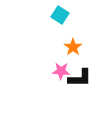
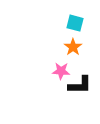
cyan square: moved 15 px right, 8 px down; rotated 18 degrees counterclockwise
black L-shape: moved 7 px down
